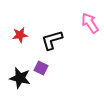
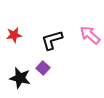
pink arrow: moved 12 px down; rotated 15 degrees counterclockwise
red star: moved 6 px left
purple square: moved 2 px right; rotated 16 degrees clockwise
